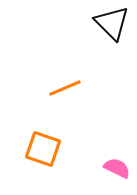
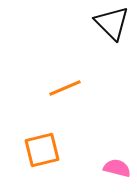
orange square: moved 1 px left, 1 px down; rotated 33 degrees counterclockwise
pink semicircle: rotated 12 degrees counterclockwise
